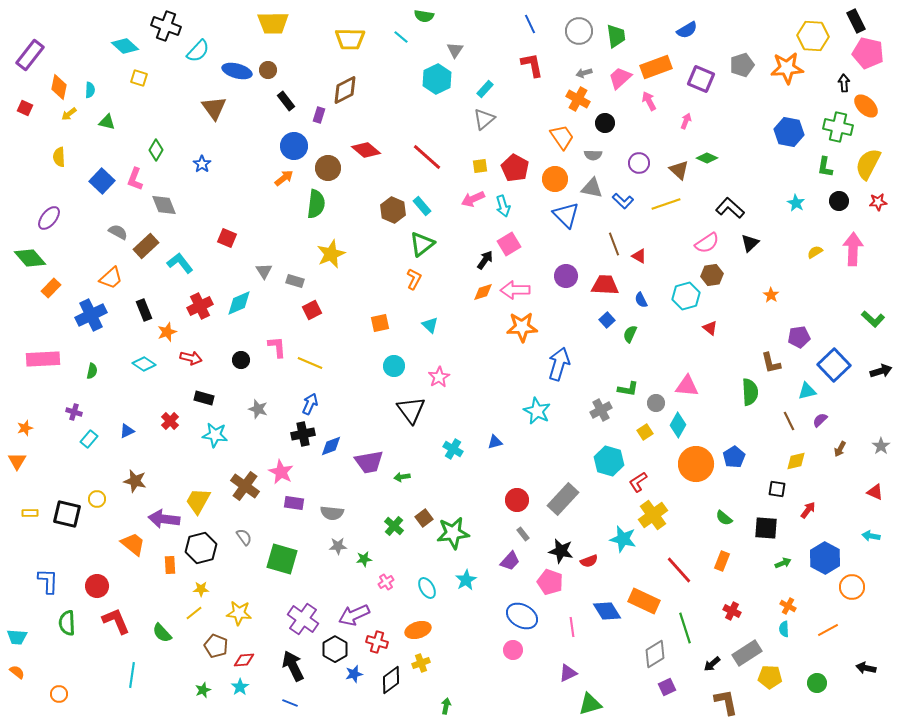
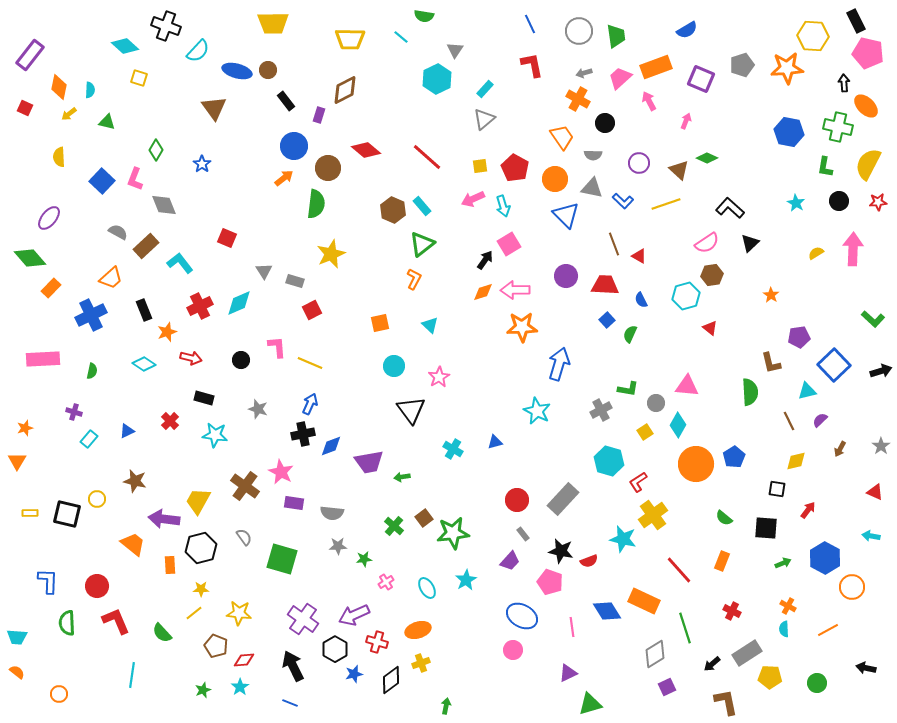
yellow semicircle at (815, 252): moved 1 px right, 1 px down
